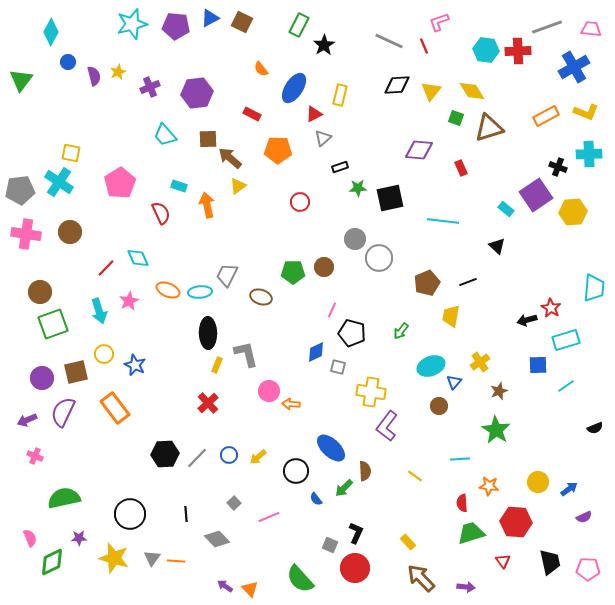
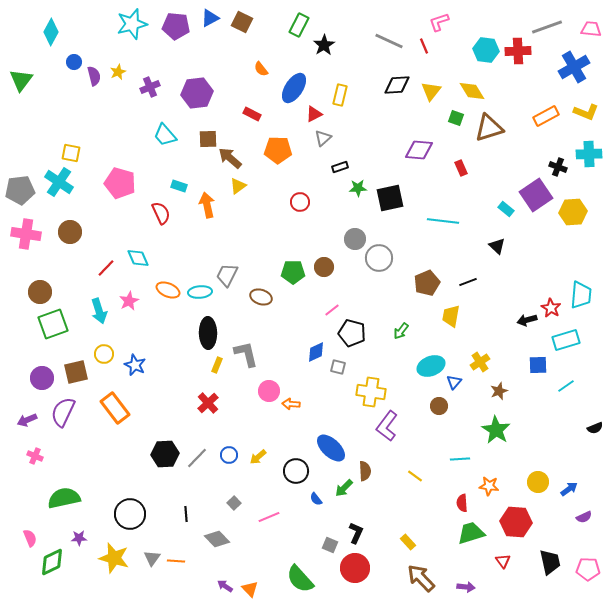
blue circle at (68, 62): moved 6 px right
pink pentagon at (120, 183): rotated 24 degrees counterclockwise
cyan trapezoid at (594, 288): moved 13 px left, 7 px down
pink line at (332, 310): rotated 28 degrees clockwise
